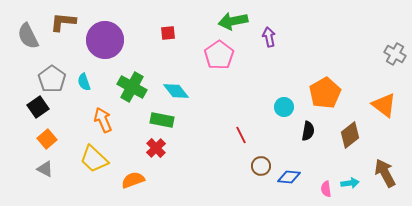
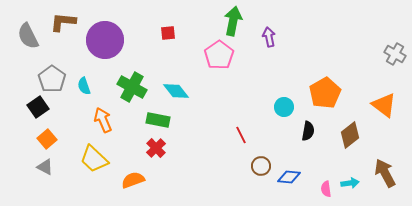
green arrow: rotated 112 degrees clockwise
cyan semicircle: moved 4 px down
green rectangle: moved 4 px left
gray triangle: moved 2 px up
